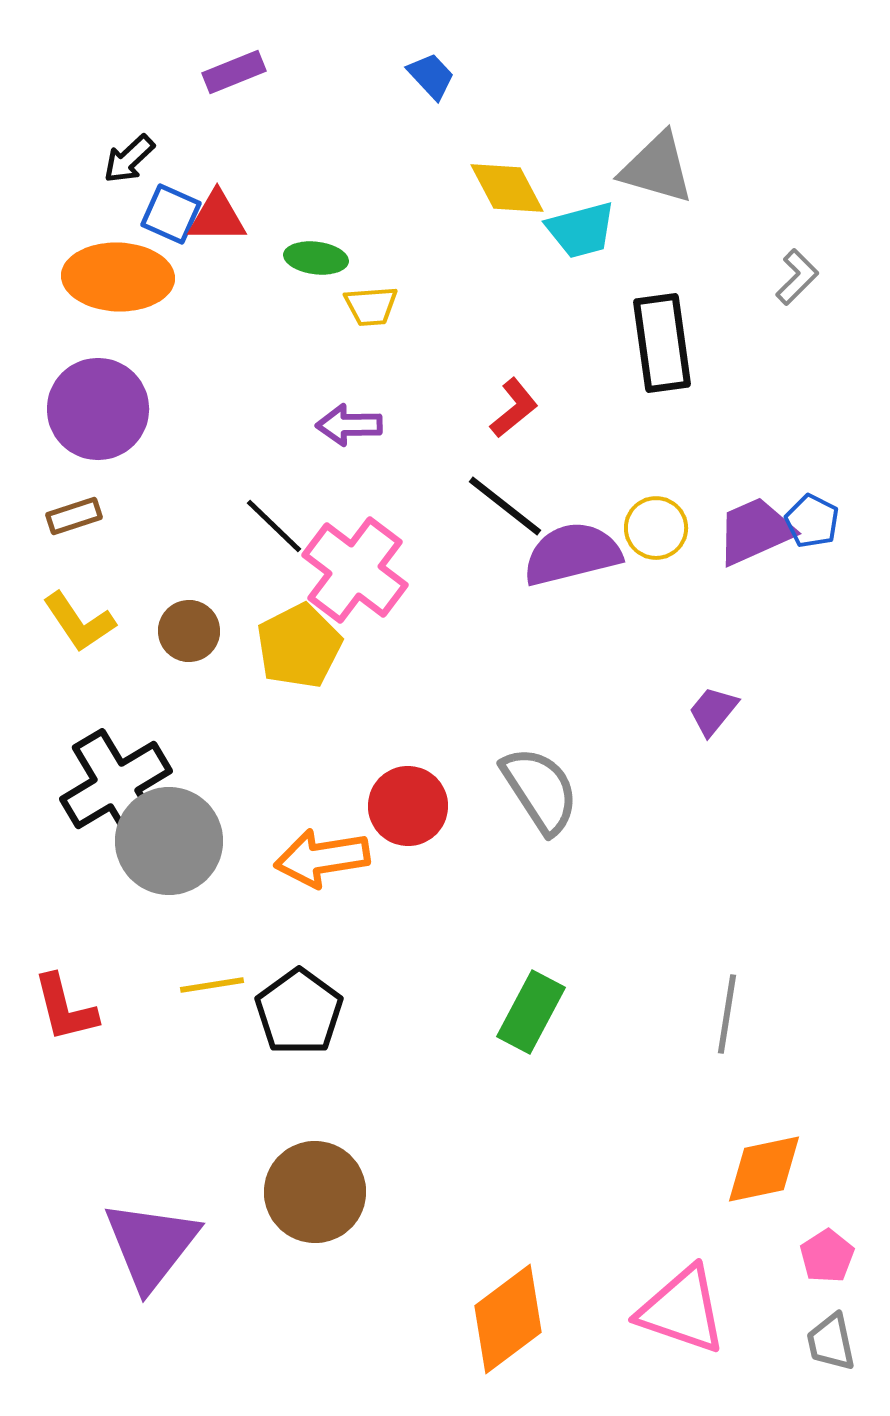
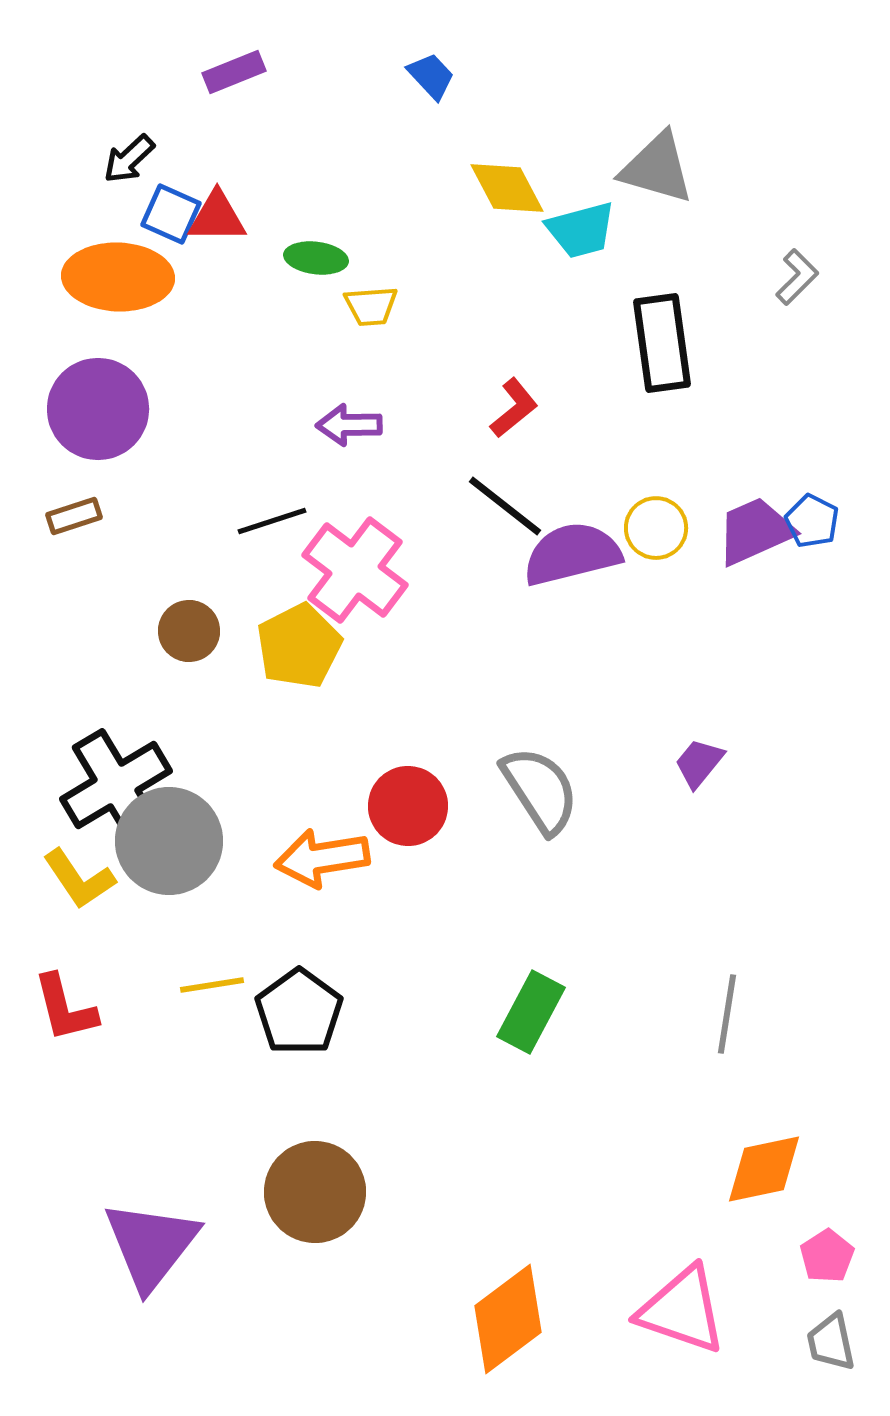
black line at (274, 526): moved 2 px left, 5 px up; rotated 62 degrees counterclockwise
yellow L-shape at (79, 622): moved 257 px down
purple trapezoid at (713, 711): moved 14 px left, 52 px down
